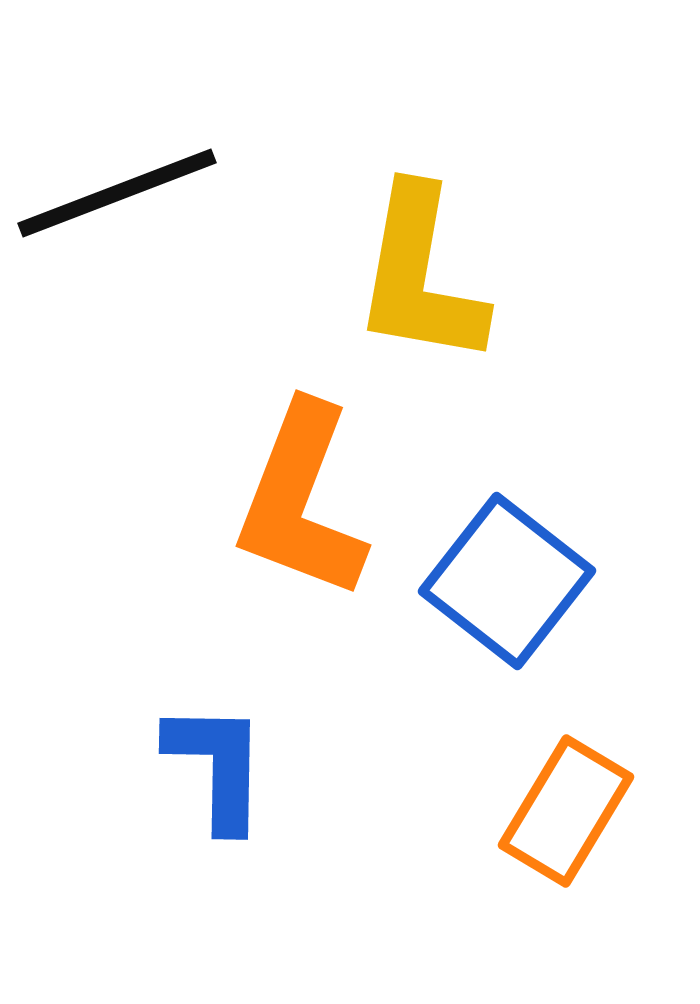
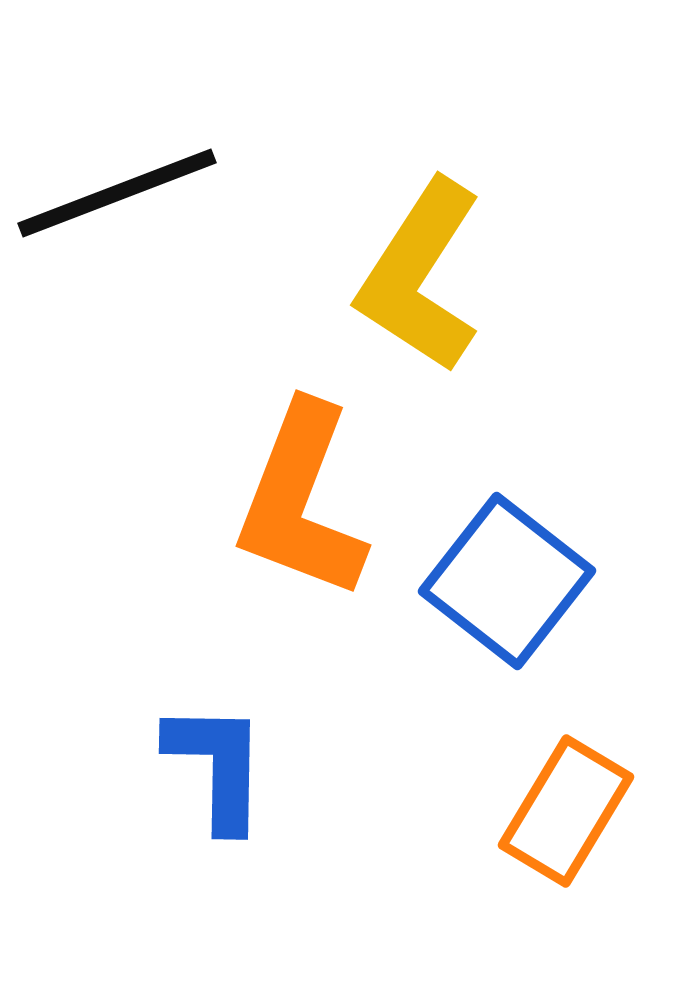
yellow L-shape: rotated 23 degrees clockwise
